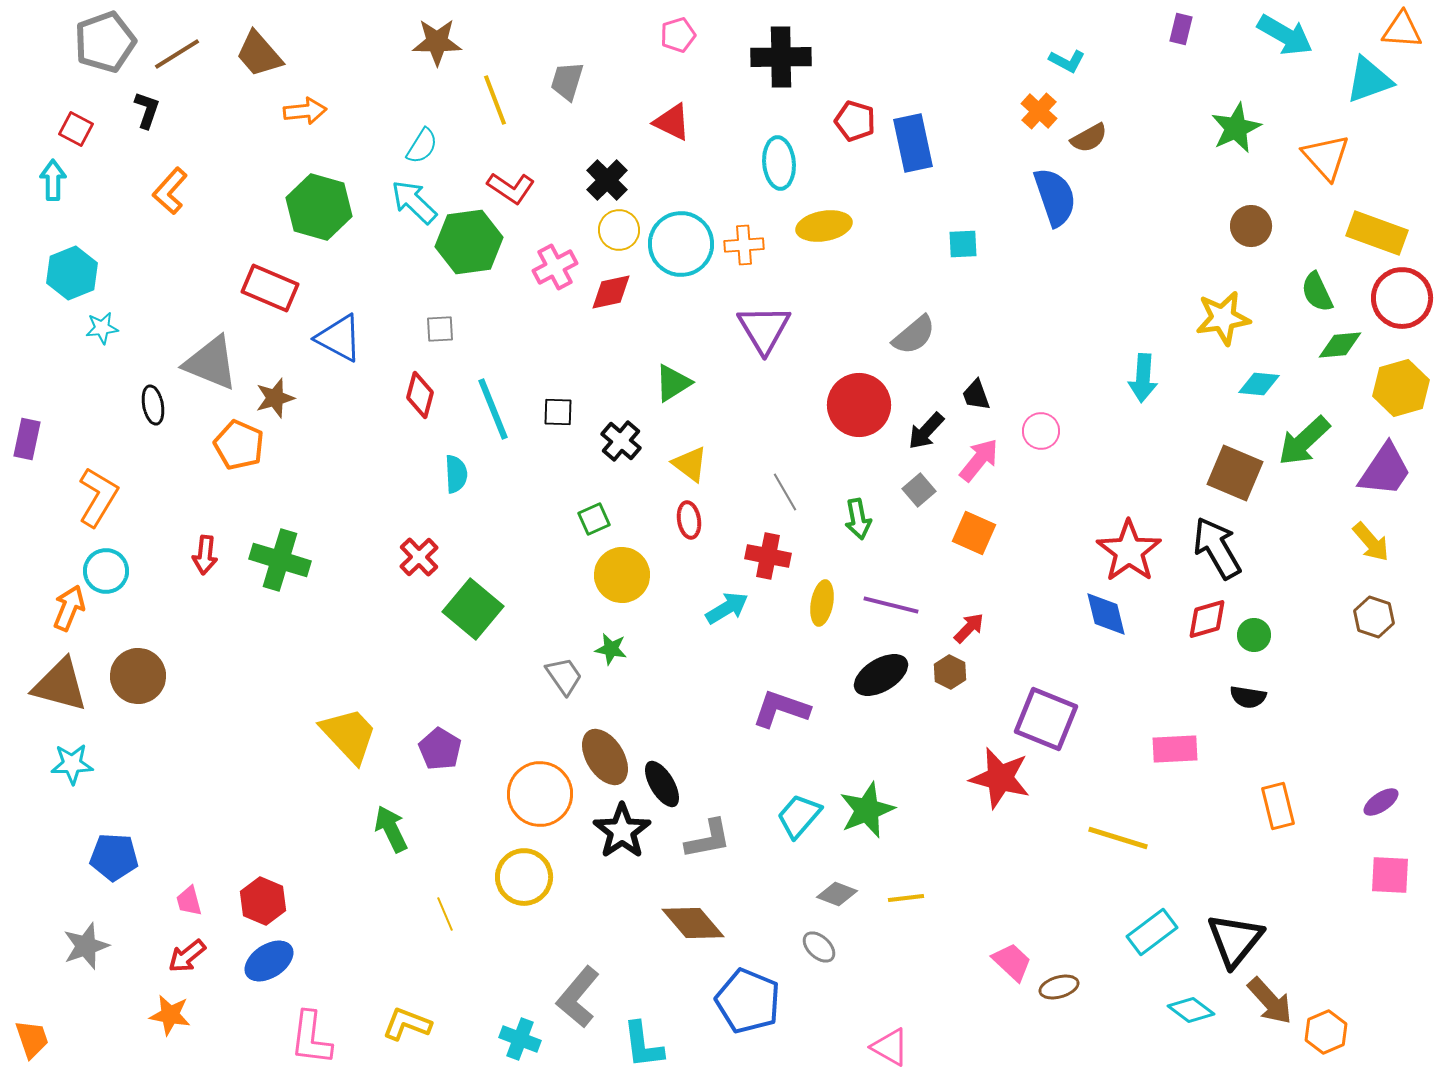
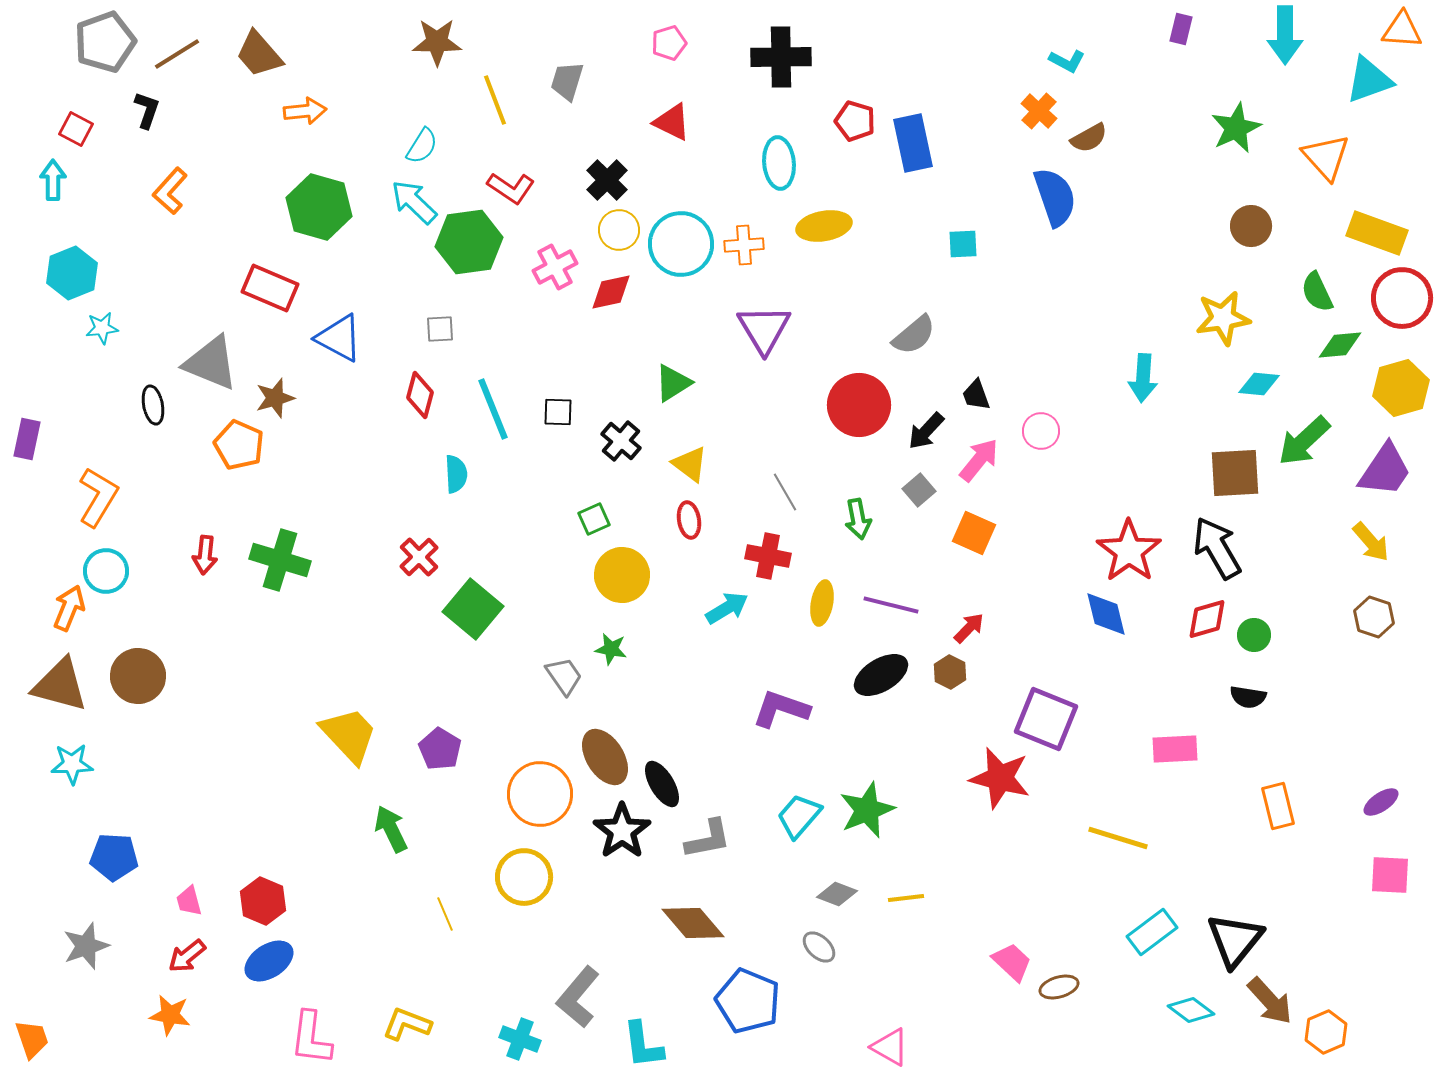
pink pentagon at (678, 35): moved 9 px left, 8 px down
cyan arrow at (1285, 35): rotated 60 degrees clockwise
brown square at (1235, 473): rotated 26 degrees counterclockwise
